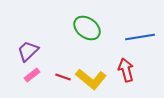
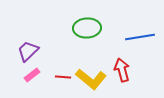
green ellipse: rotated 40 degrees counterclockwise
red arrow: moved 4 px left
red line: rotated 14 degrees counterclockwise
